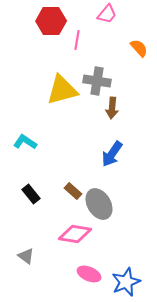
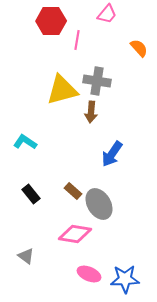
brown arrow: moved 21 px left, 4 px down
blue star: moved 1 px left, 3 px up; rotated 20 degrees clockwise
